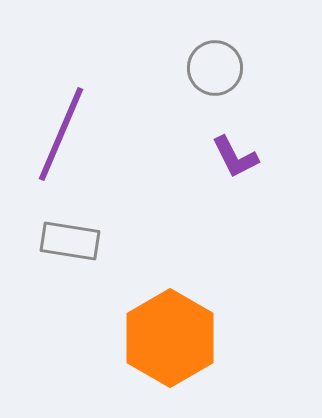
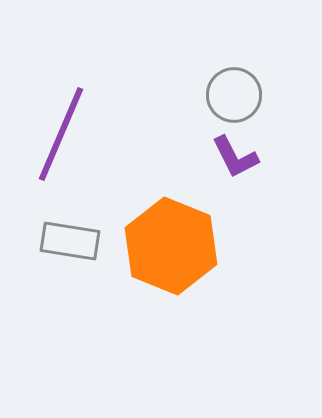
gray circle: moved 19 px right, 27 px down
orange hexagon: moved 1 px right, 92 px up; rotated 8 degrees counterclockwise
